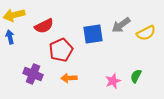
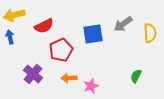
gray arrow: moved 2 px right, 1 px up
yellow semicircle: moved 4 px right; rotated 66 degrees counterclockwise
purple cross: rotated 18 degrees clockwise
pink star: moved 22 px left, 5 px down
